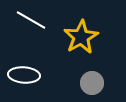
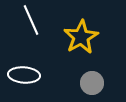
white line: rotated 36 degrees clockwise
